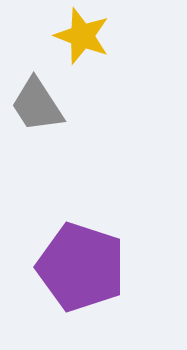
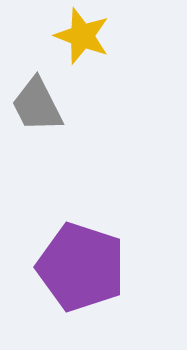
gray trapezoid: rotated 6 degrees clockwise
